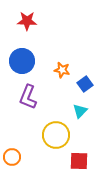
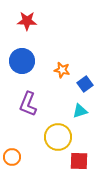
purple L-shape: moved 7 px down
cyan triangle: rotated 28 degrees clockwise
yellow circle: moved 2 px right, 2 px down
